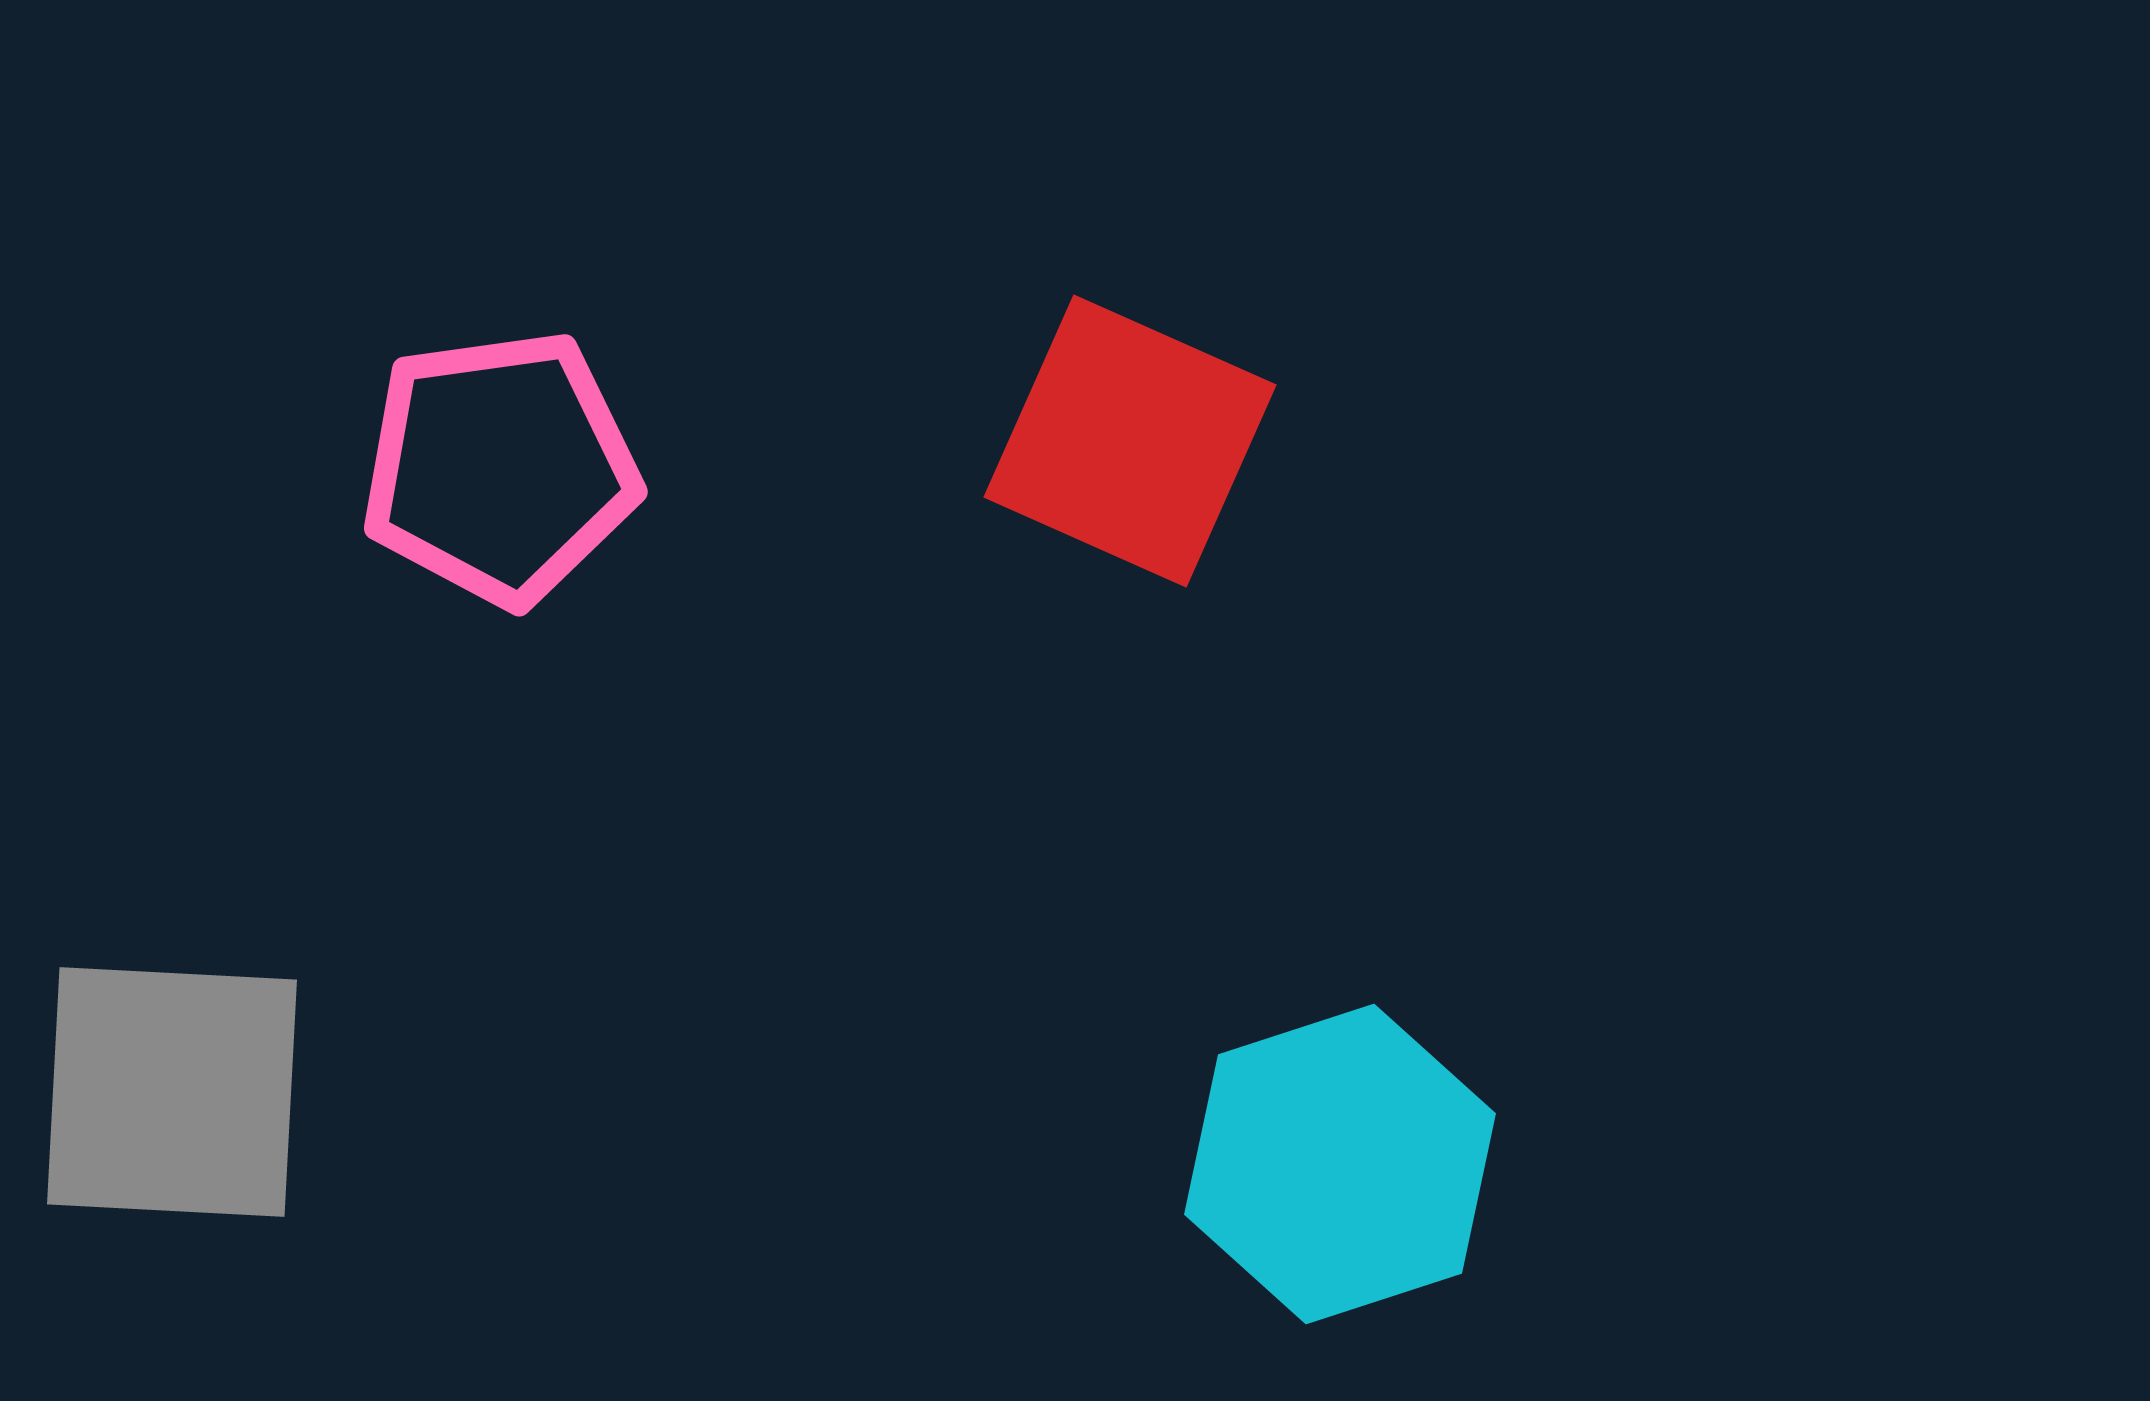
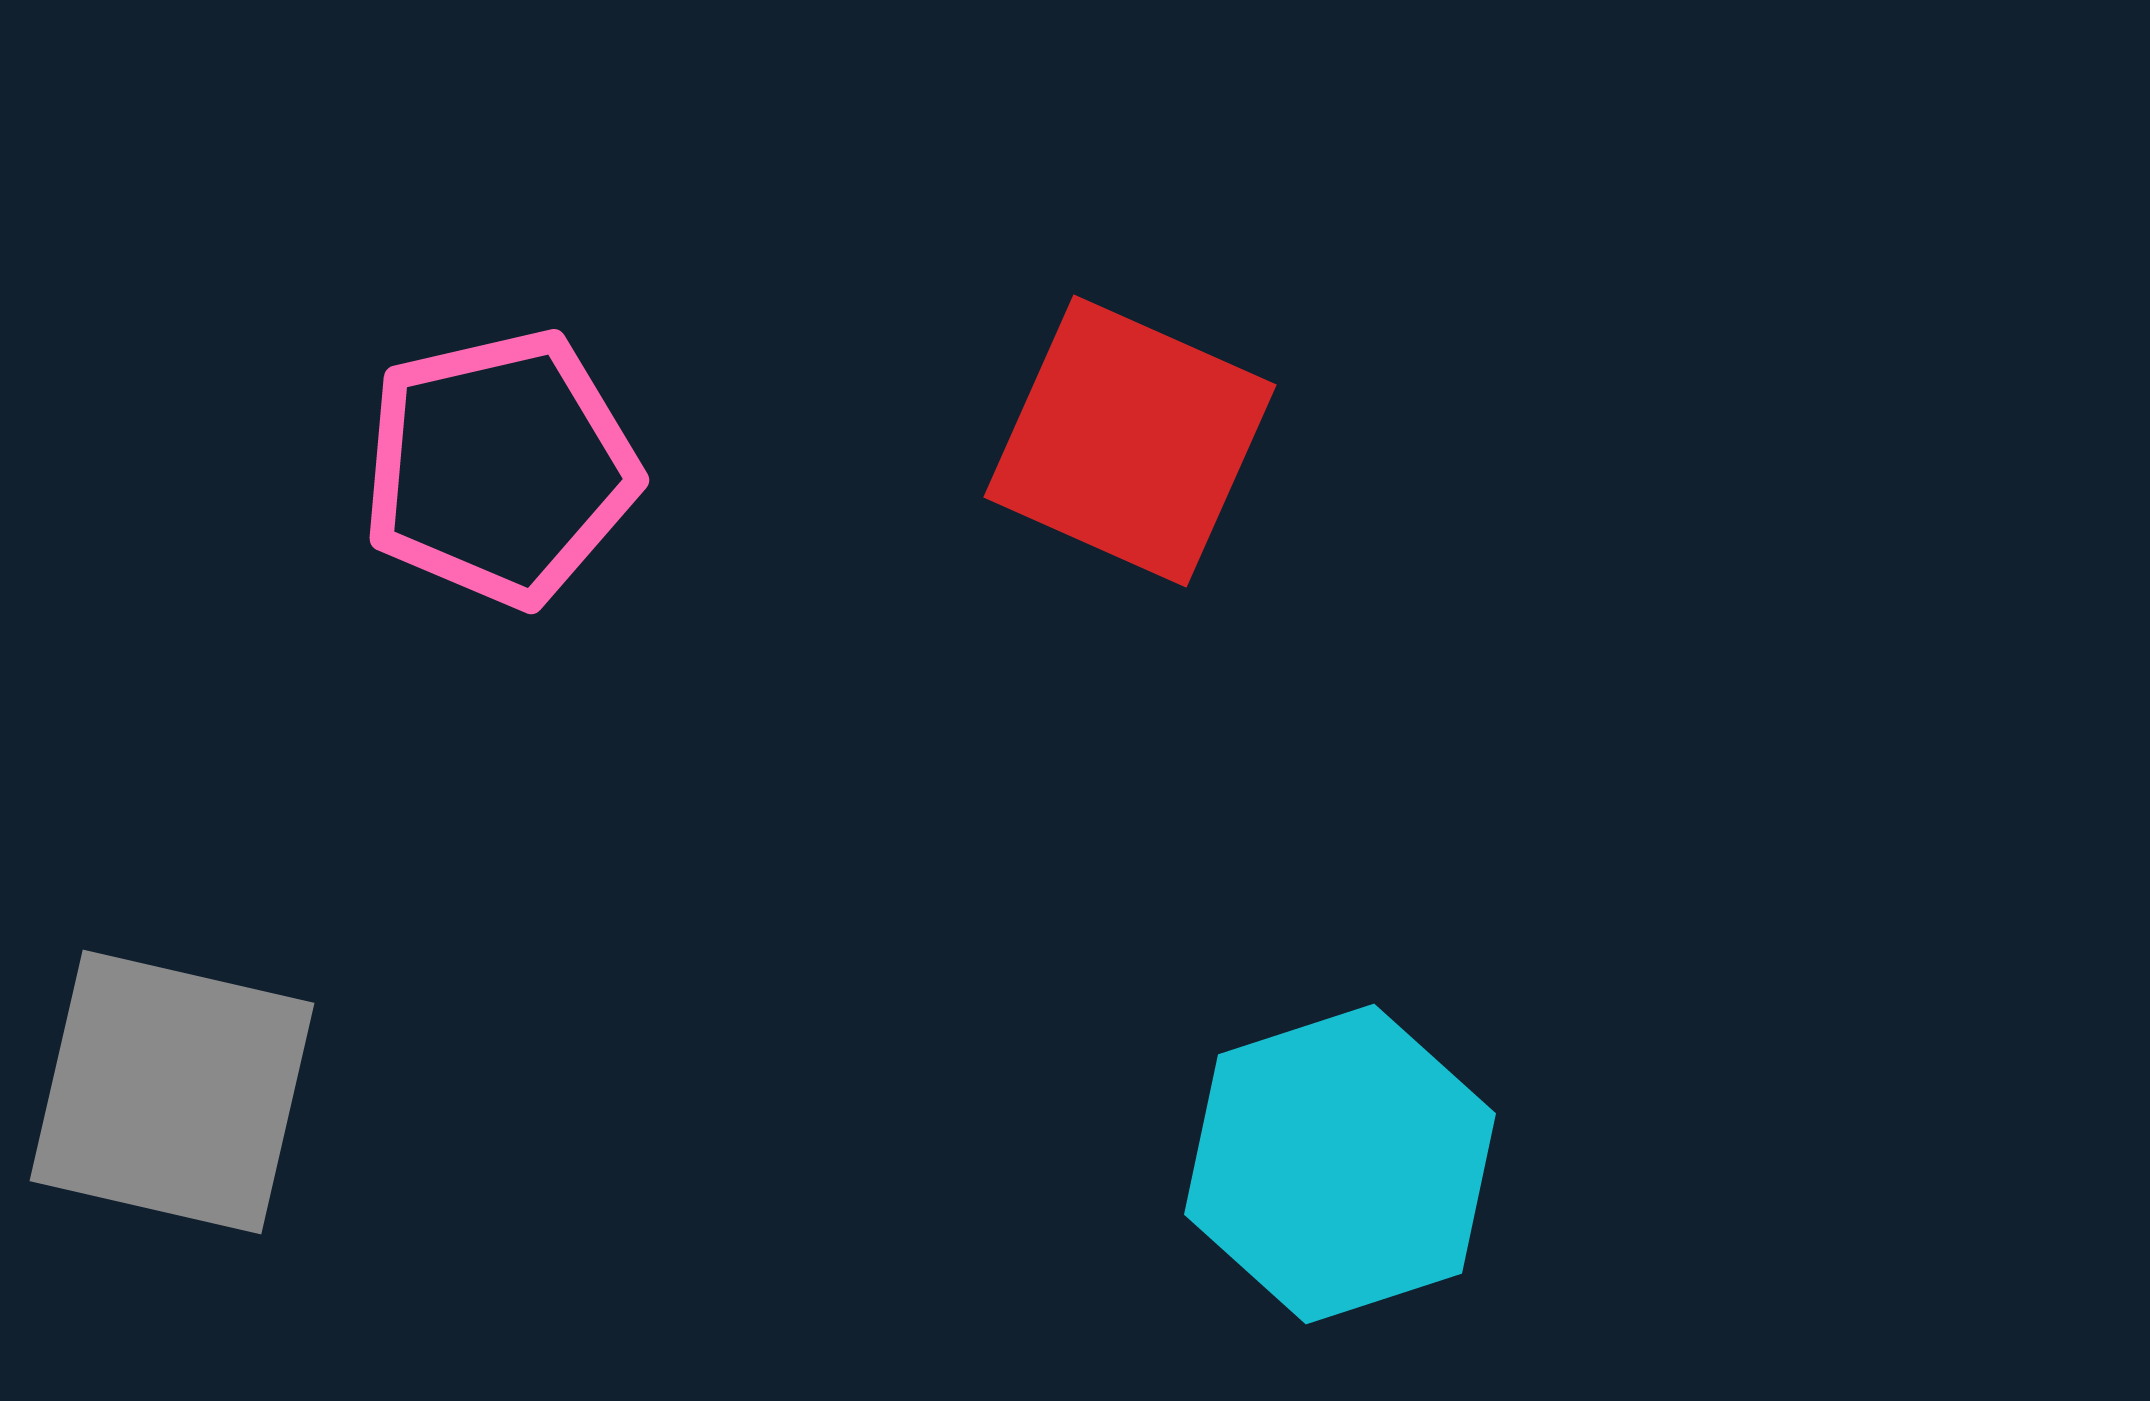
pink pentagon: rotated 5 degrees counterclockwise
gray square: rotated 10 degrees clockwise
